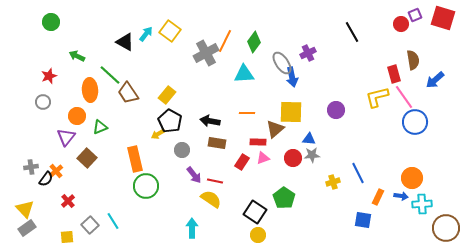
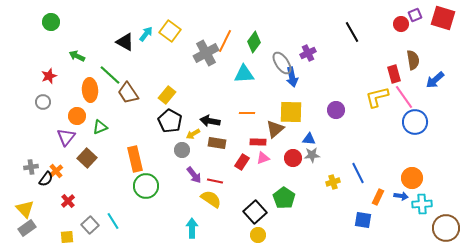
yellow arrow at (158, 134): moved 35 px right
black square at (255, 212): rotated 15 degrees clockwise
